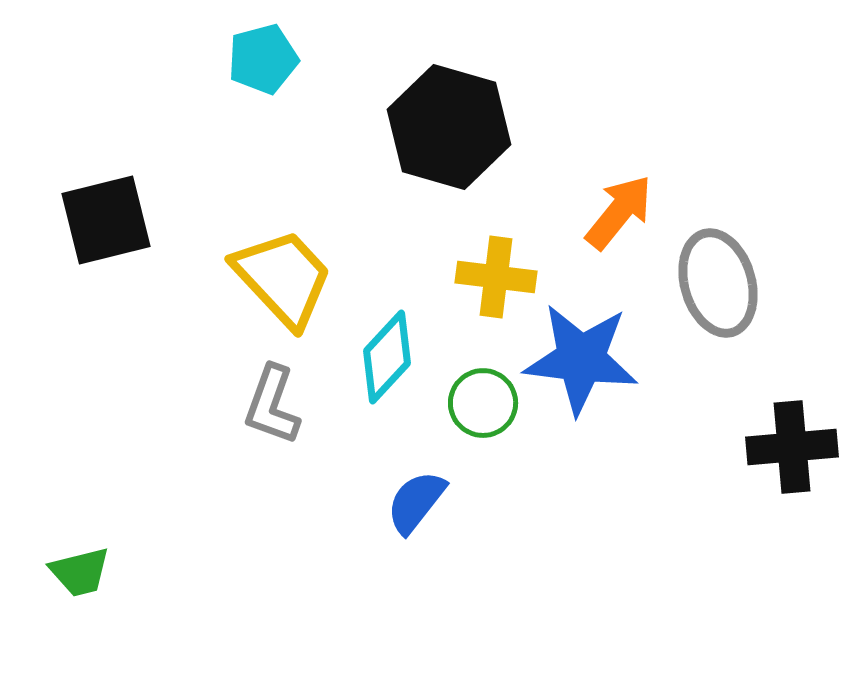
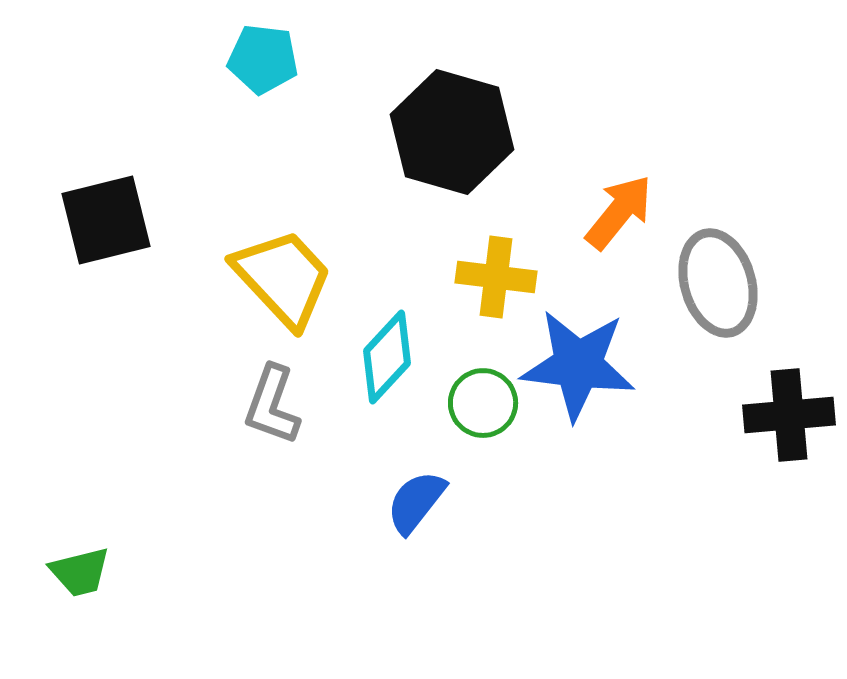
cyan pentagon: rotated 22 degrees clockwise
black hexagon: moved 3 px right, 5 px down
blue star: moved 3 px left, 6 px down
black cross: moved 3 px left, 32 px up
